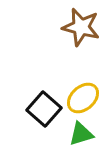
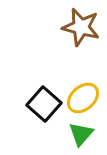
black square: moved 5 px up
green triangle: rotated 32 degrees counterclockwise
